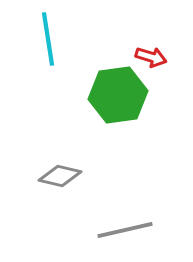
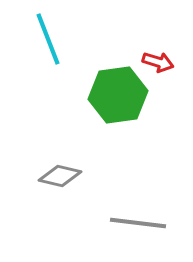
cyan line: rotated 12 degrees counterclockwise
red arrow: moved 7 px right, 5 px down
gray line: moved 13 px right, 7 px up; rotated 20 degrees clockwise
